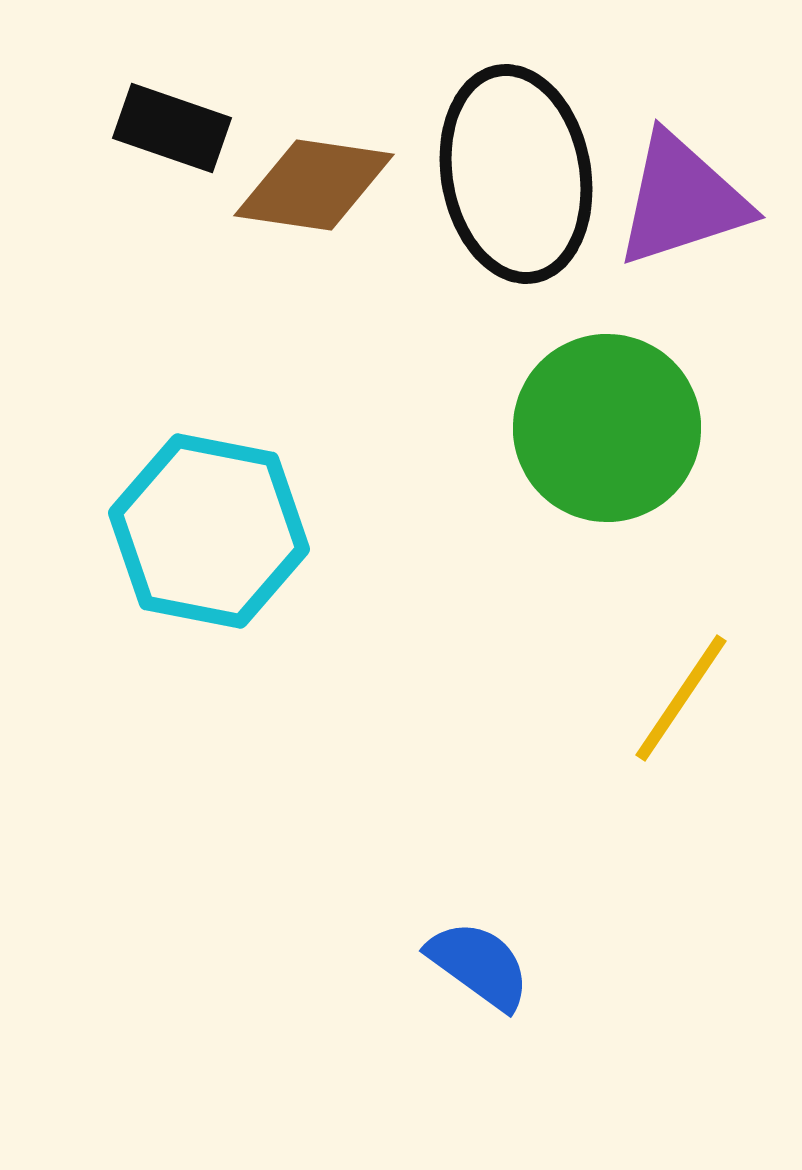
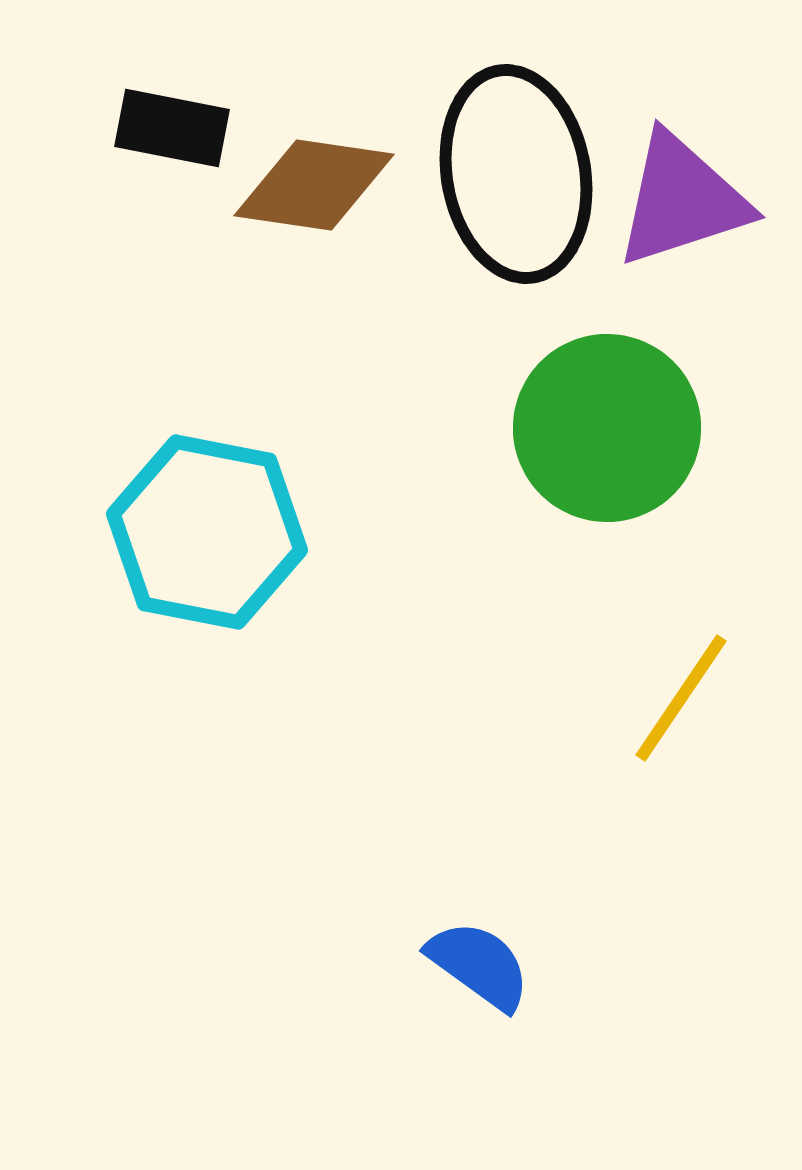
black rectangle: rotated 8 degrees counterclockwise
cyan hexagon: moved 2 px left, 1 px down
